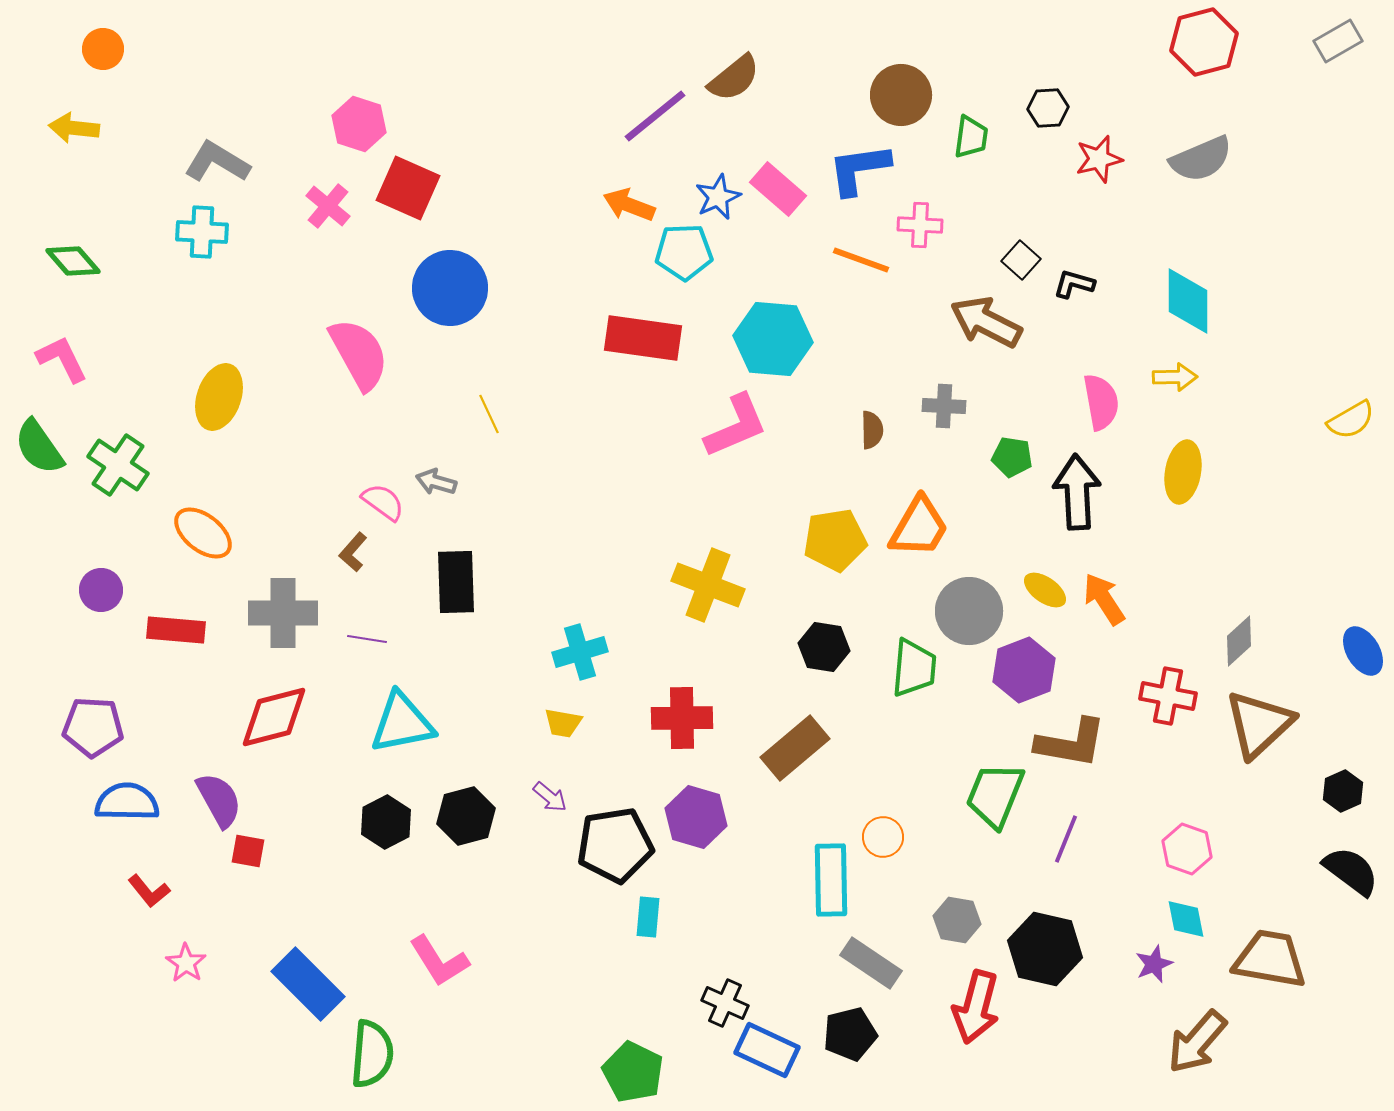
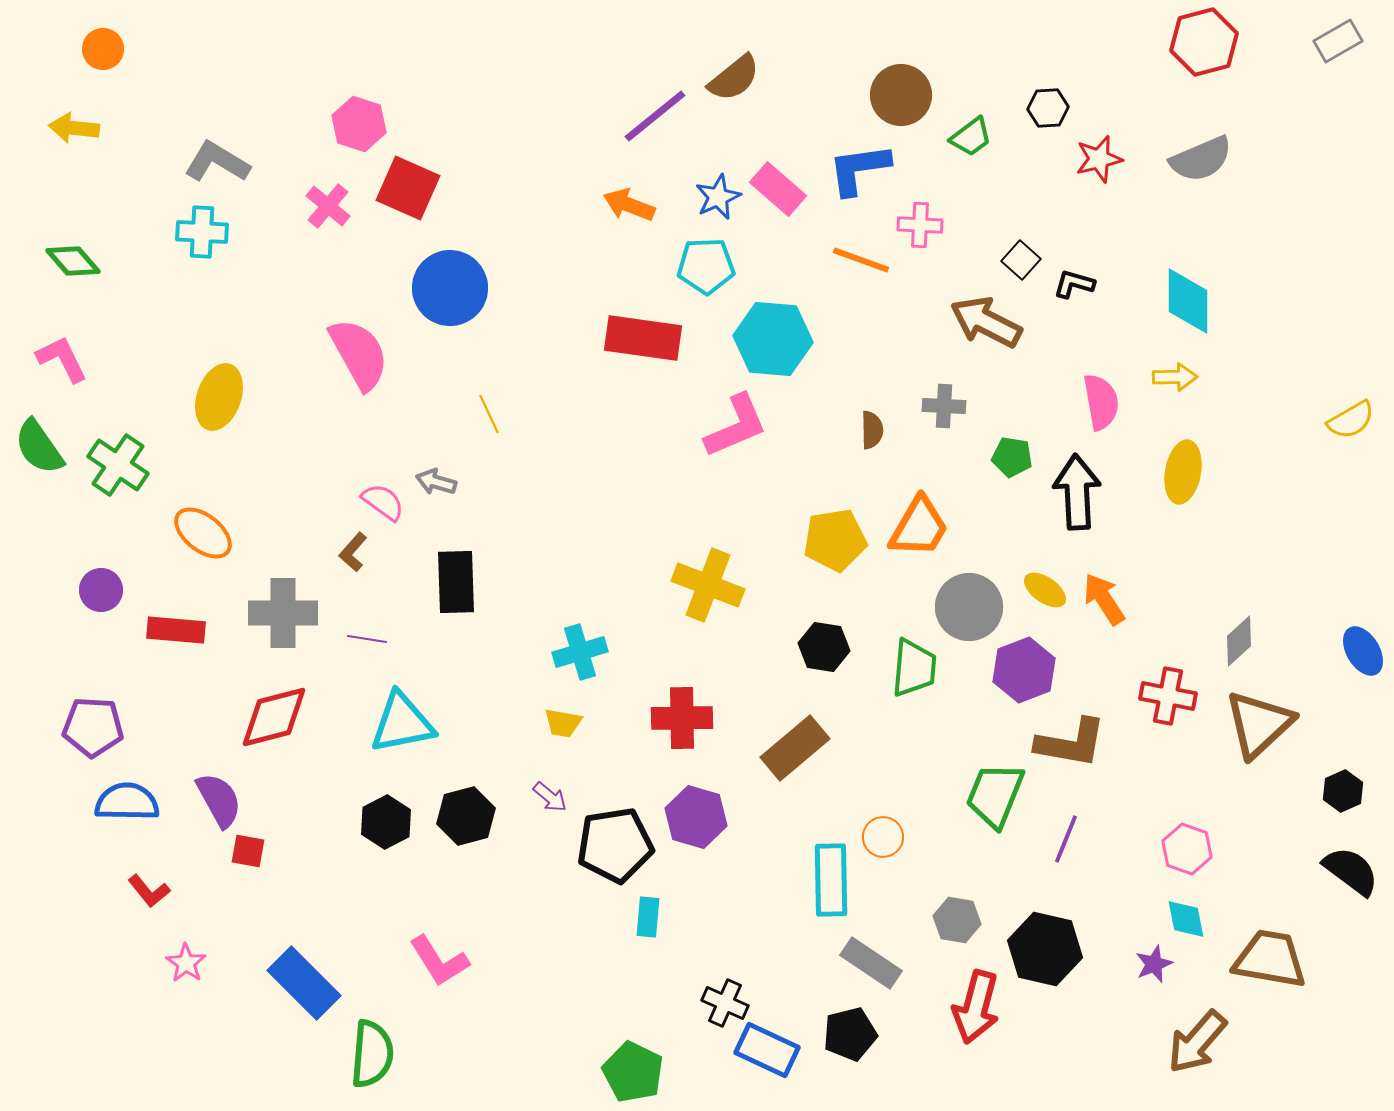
green trapezoid at (971, 137): rotated 45 degrees clockwise
cyan pentagon at (684, 252): moved 22 px right, 14 px down
gray circle at (969, 611): moved 4 px up
blue rectangle at (308, 984): moved 4 px left, 1 px up
